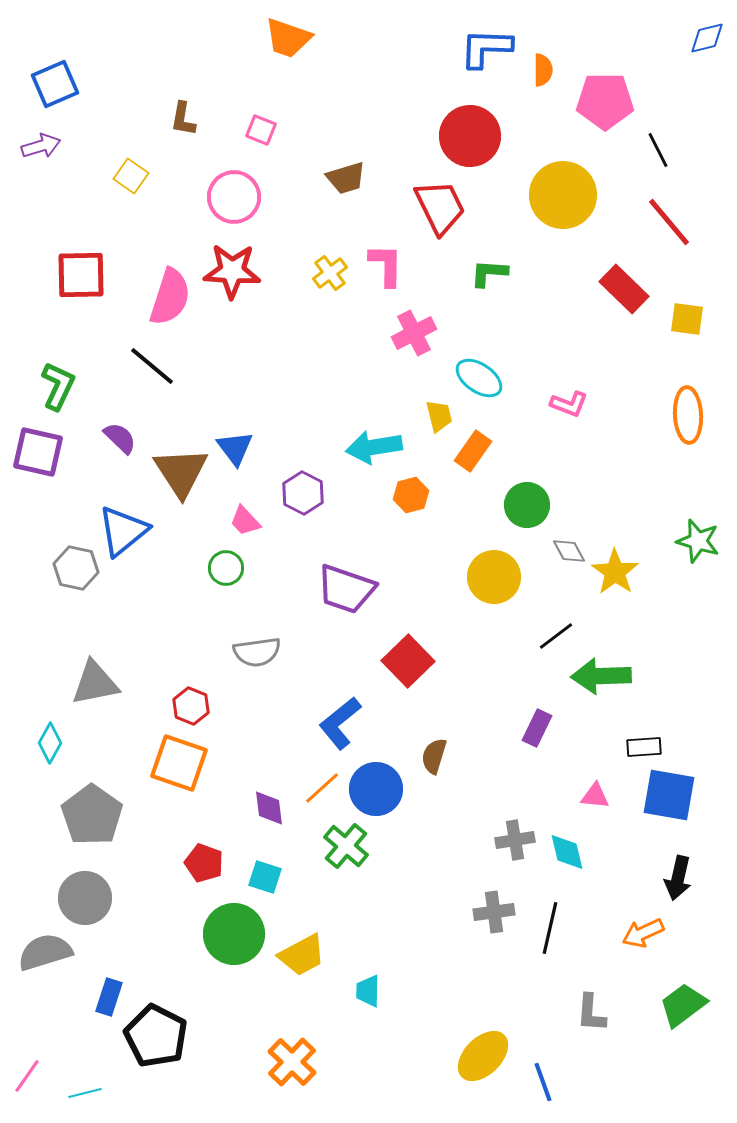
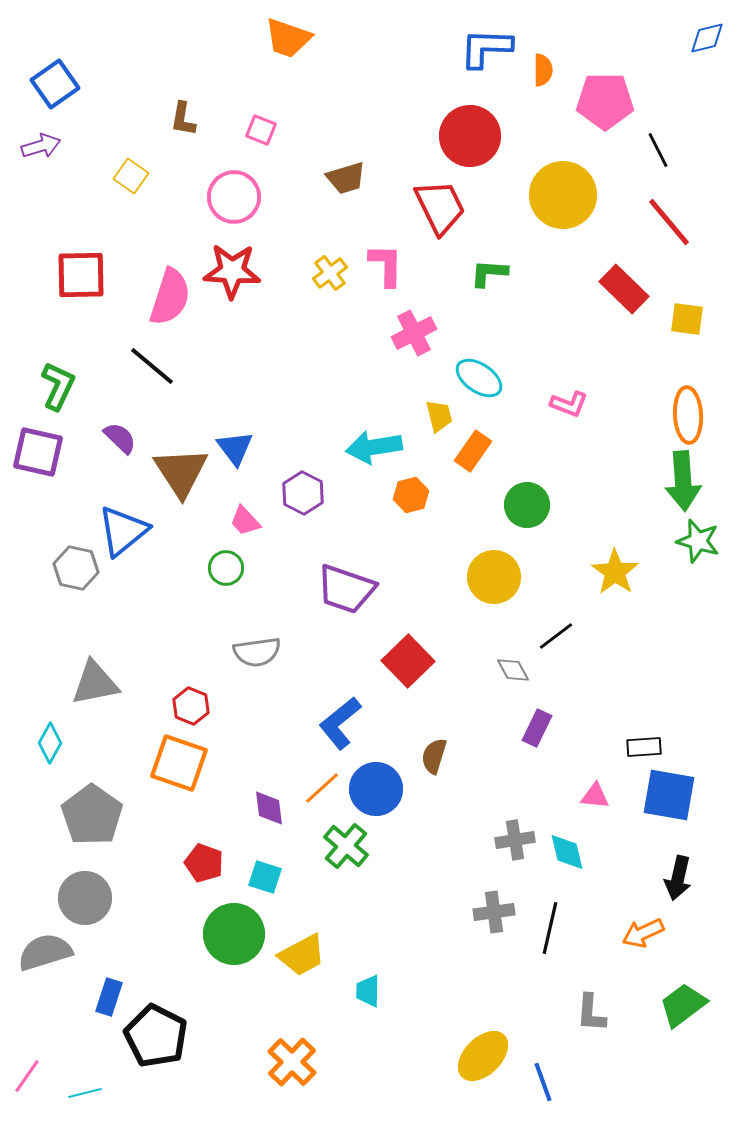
blue square at (55, 84): rotated 12 degrees counterclockwise
gray diamond at (569, 551): moved 56 px left, 119 px down
green arrow at (601, 676): moved 82 px right, 195 px up; rotated 92 degrees counterclockwise
